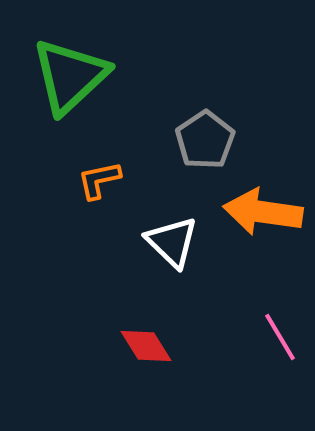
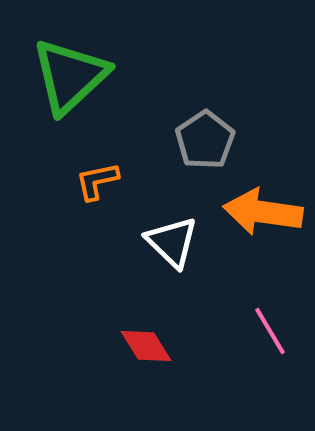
orange L-shape: moved 2 px left, 1 px down
pink line: moved 10 px left, 6 px up
